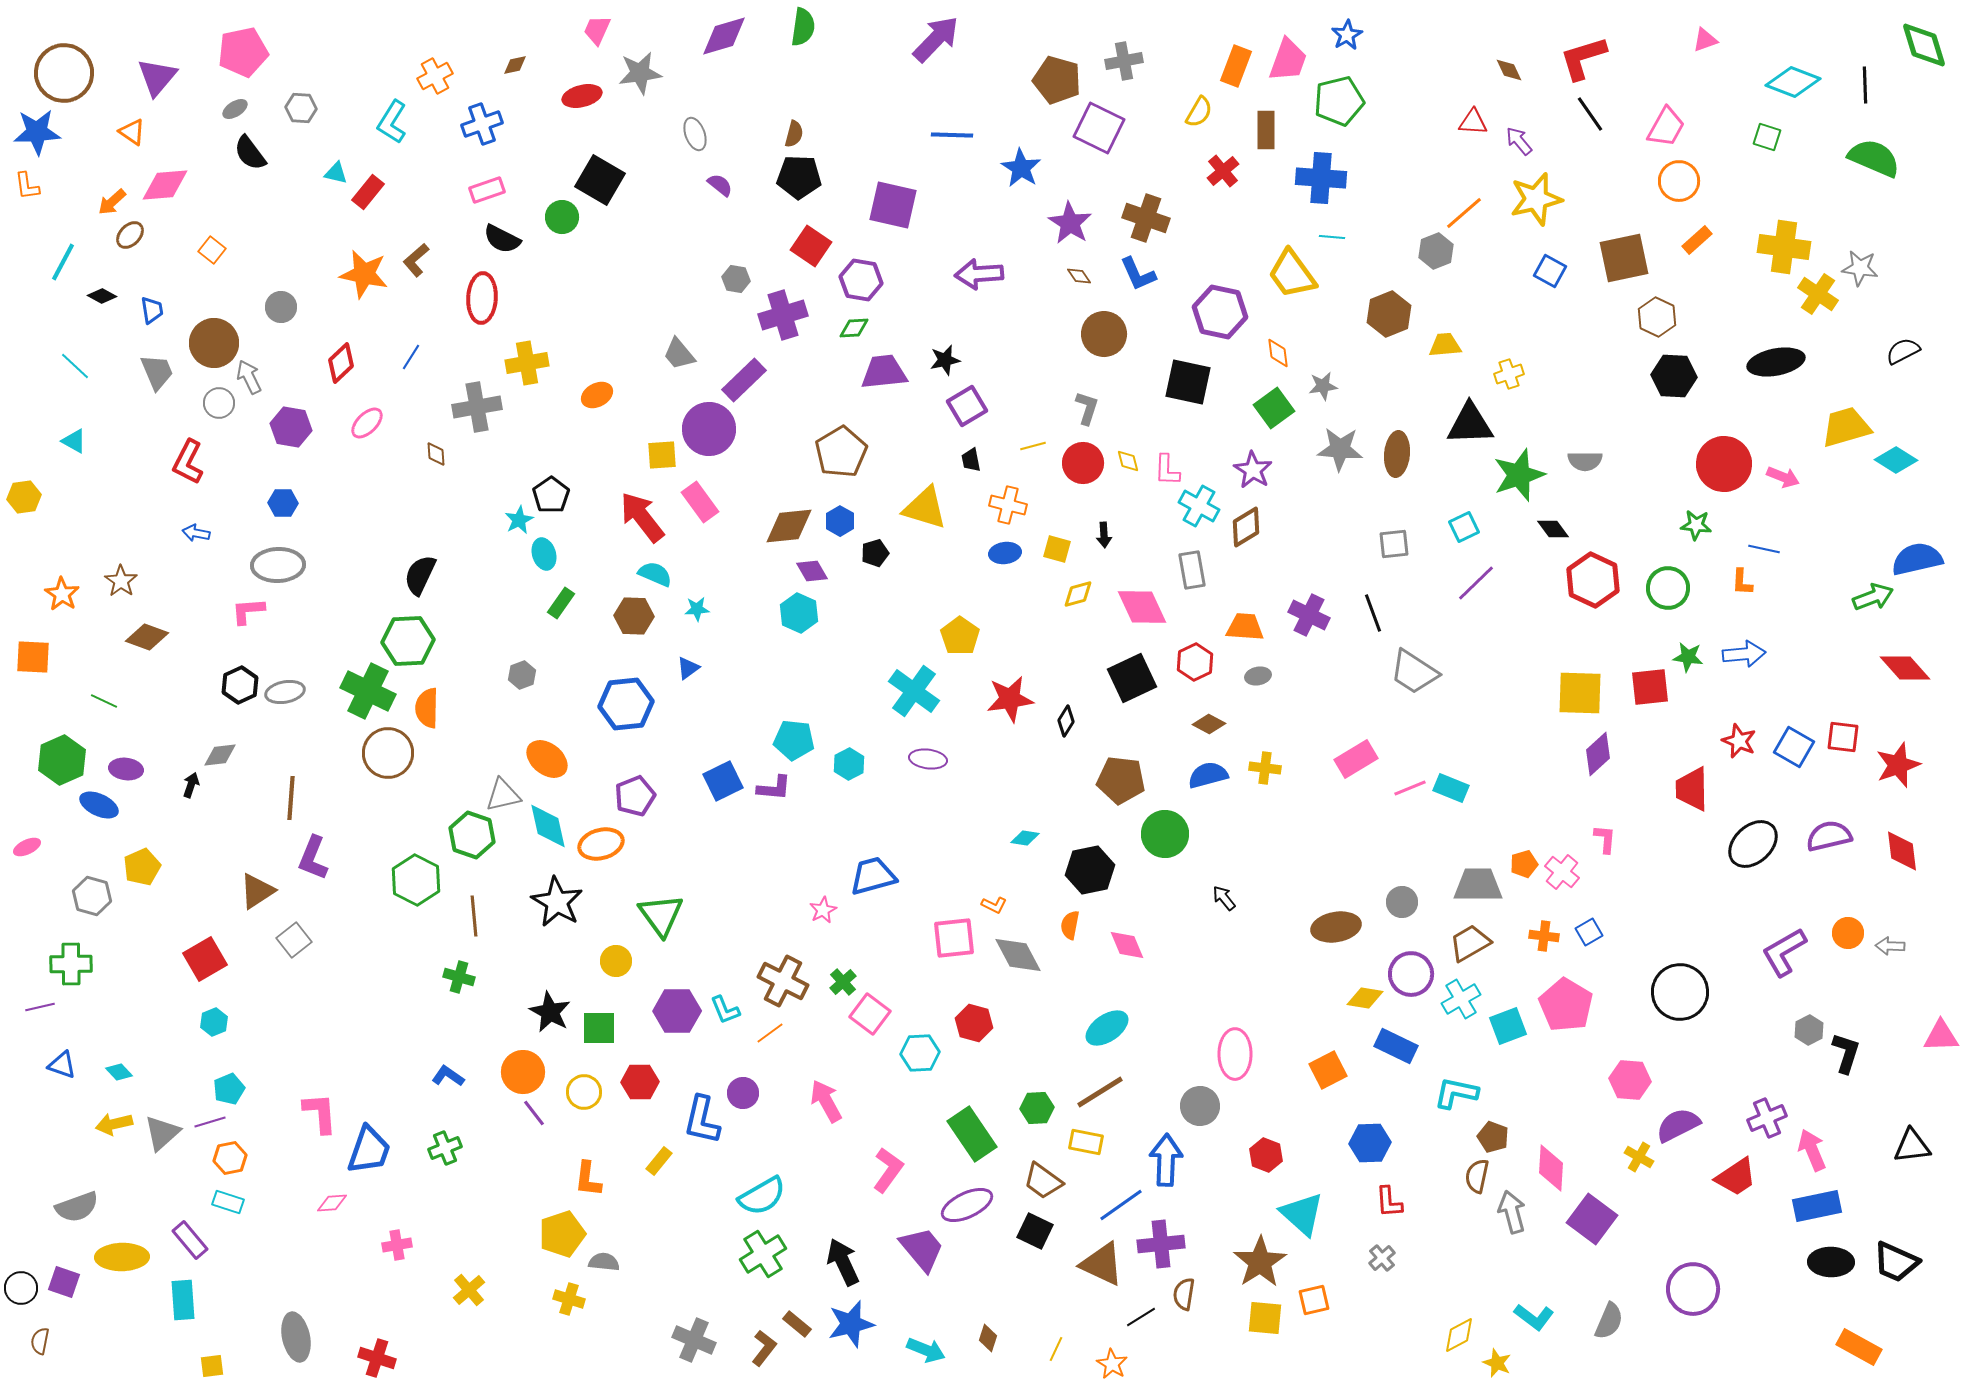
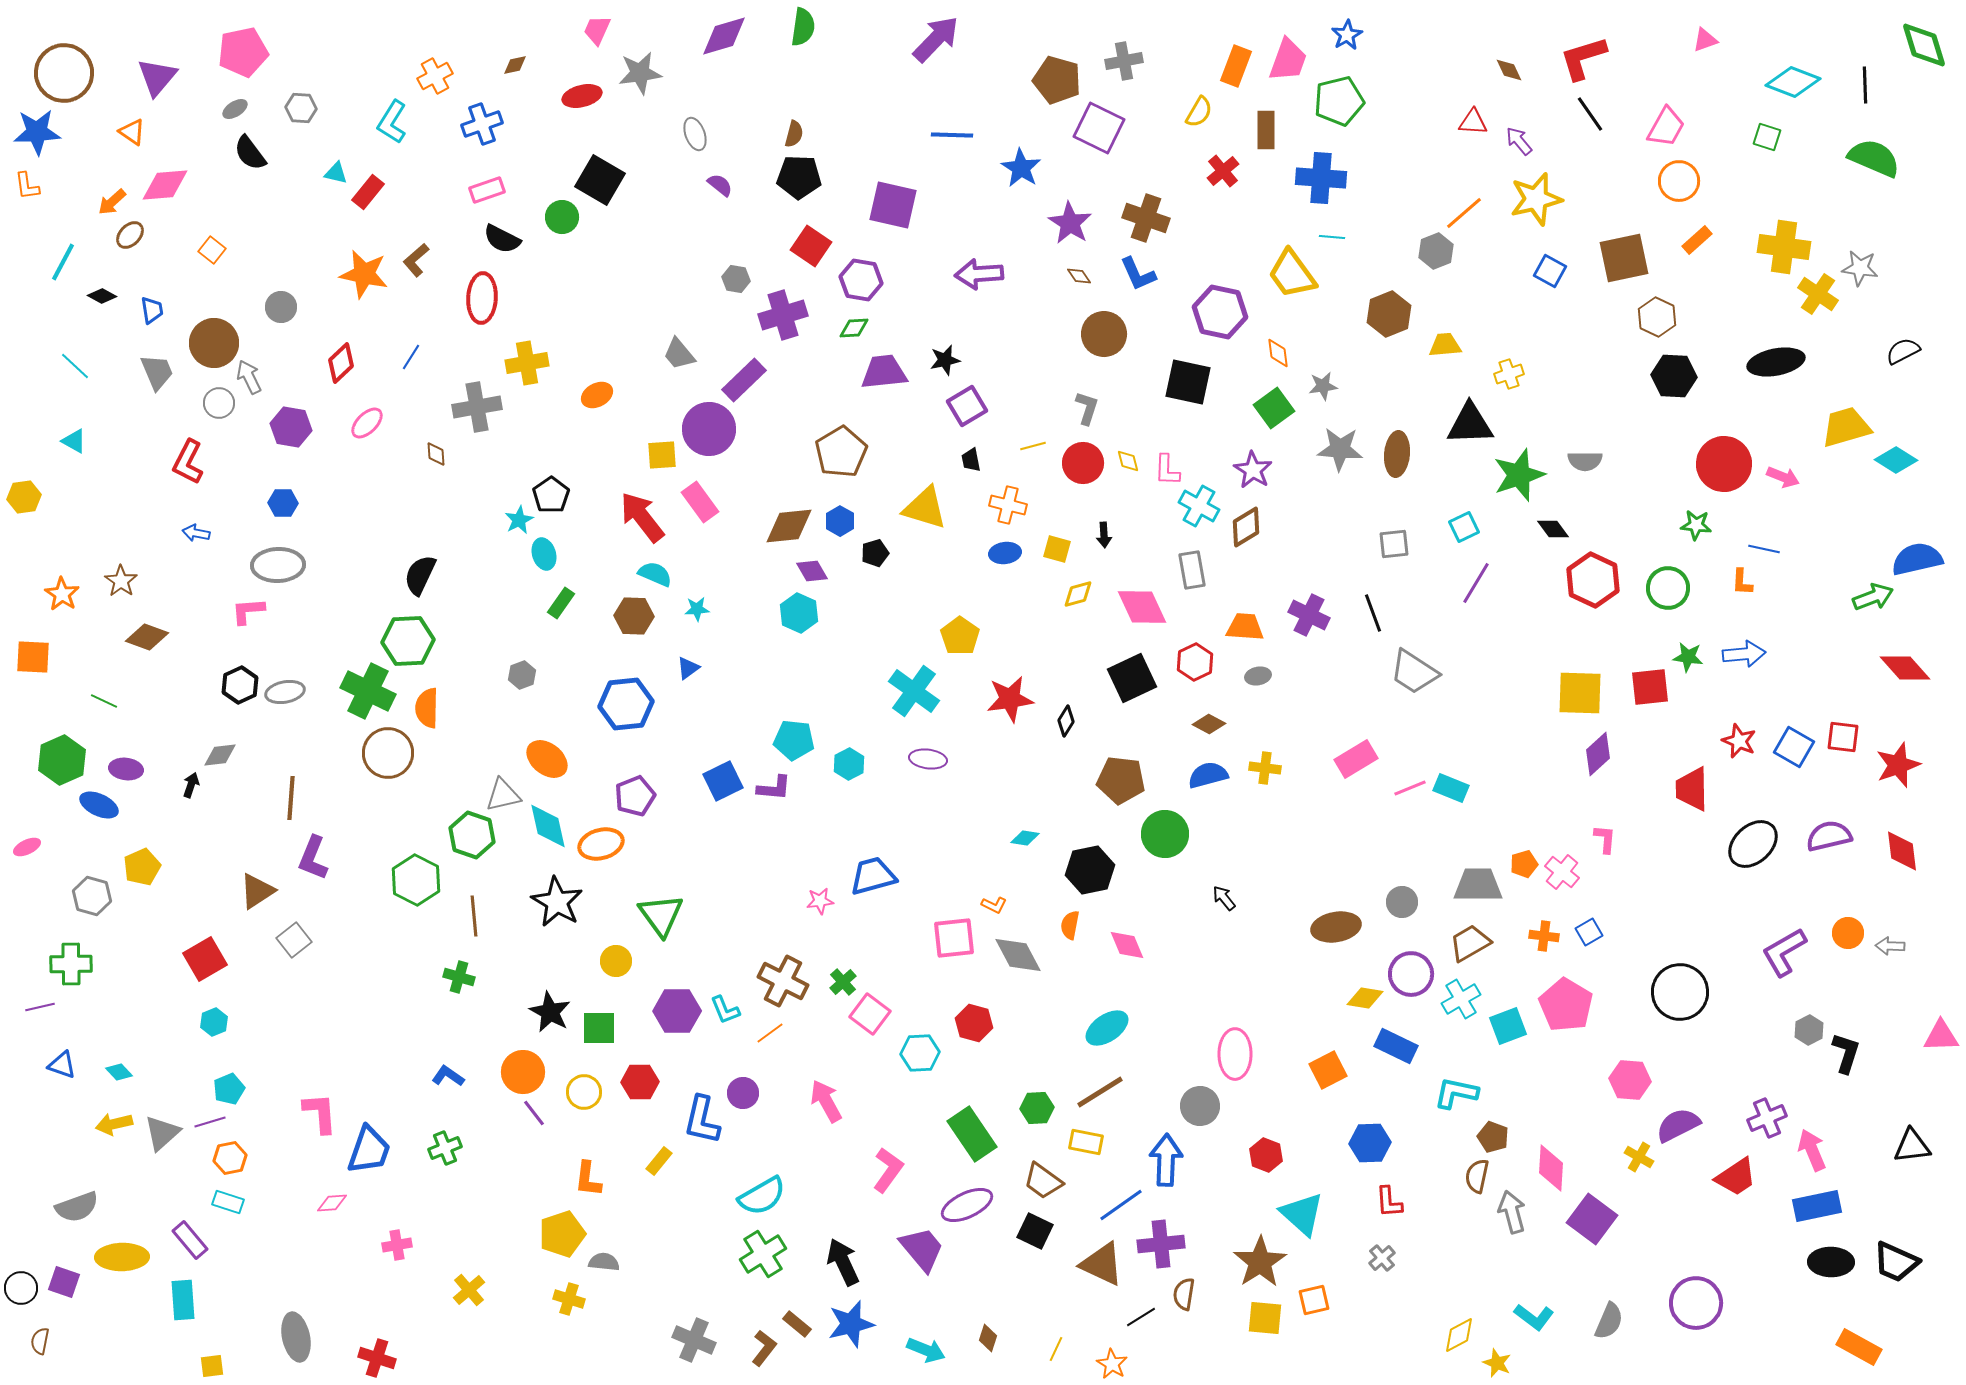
purple line at (1476, 583): rotated 15 degrees counterclockwise
pink star at (823, 910): moved 3 px left, 9 px up; rotated 20 degrees clockwise
purple circle at (1693, 1289): moved 3 px right, 14 px down
